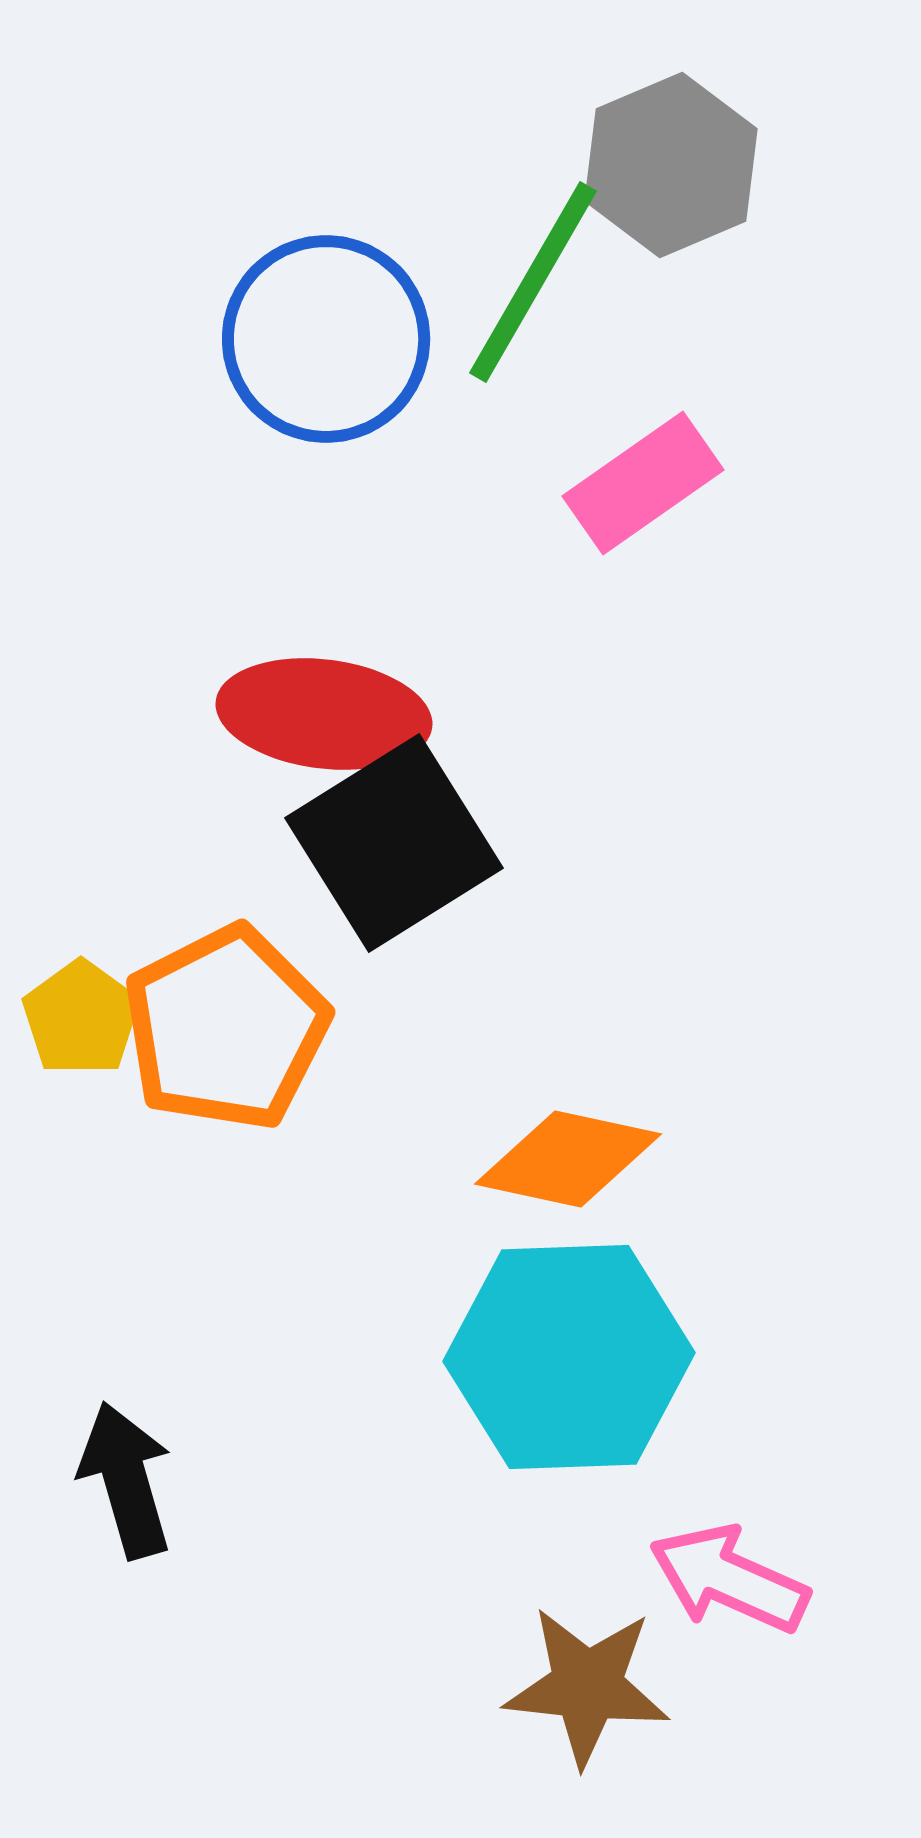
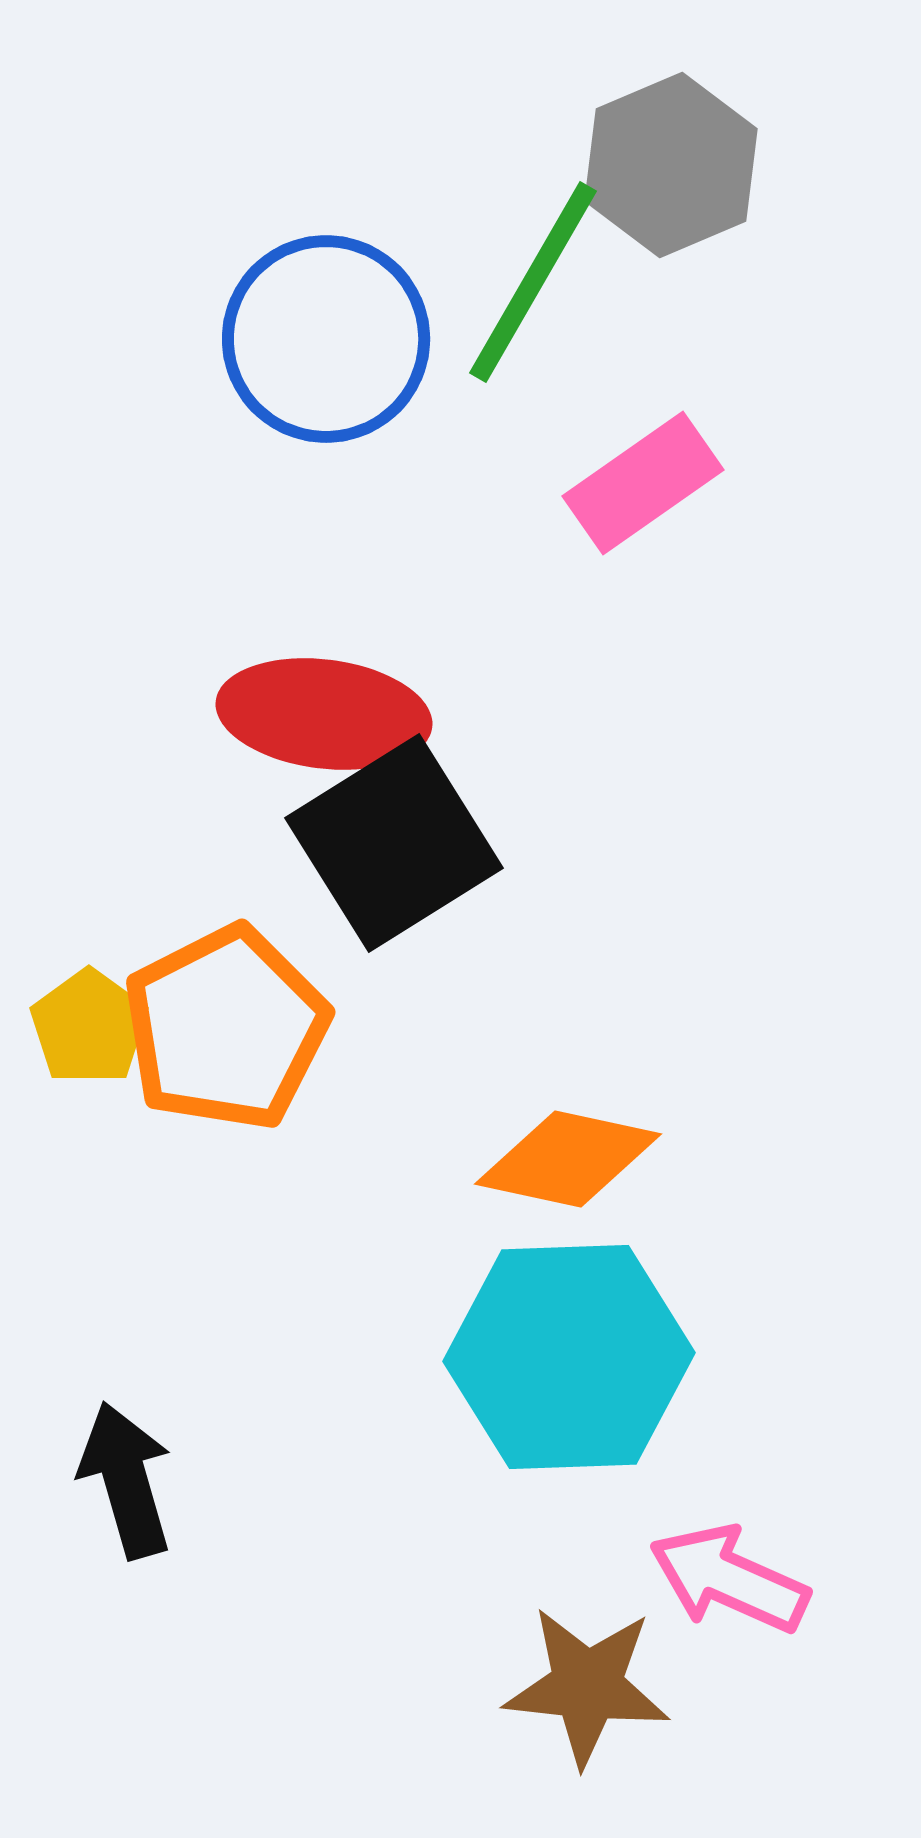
yellow pentagon: moved 8 px right, 9 px down
